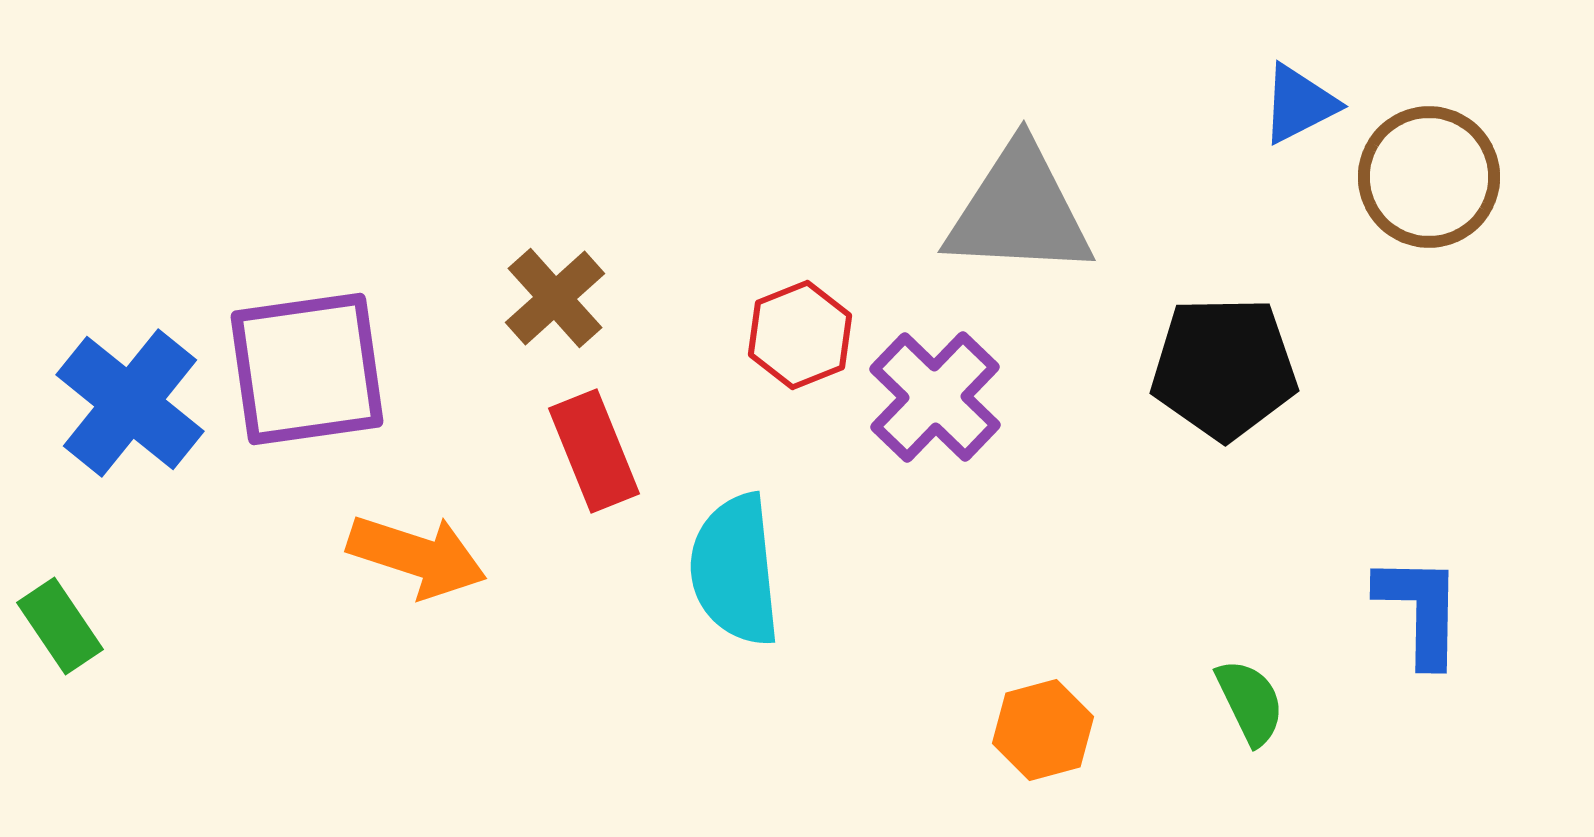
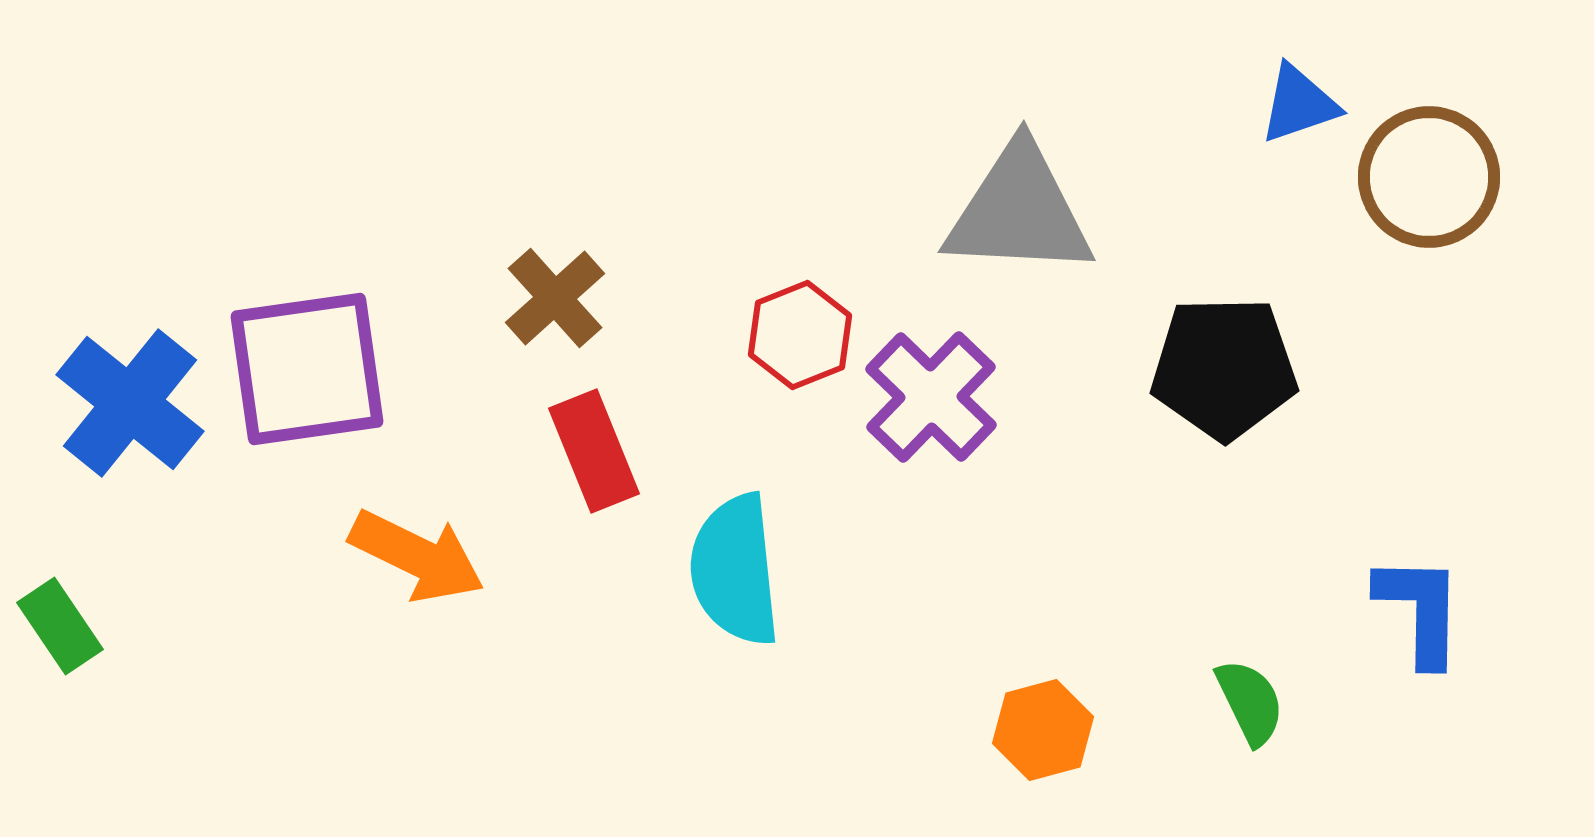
blue triangle: rotated 8 degrees clockwise
purple cross: moved 4 px left
orange arrow: rotated 8 degrees clockwise
